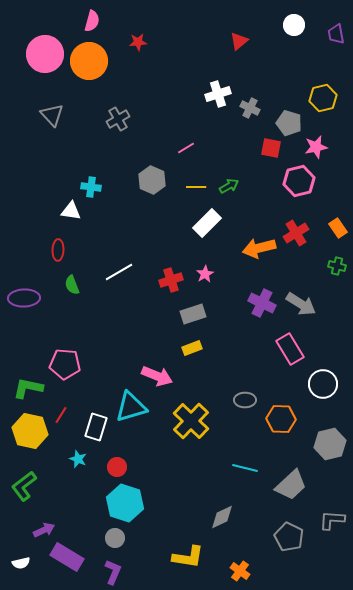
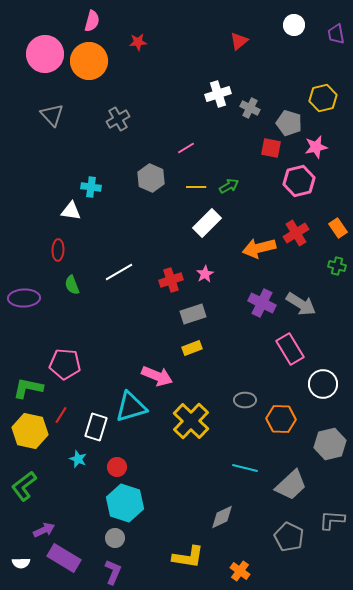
gray hexagon at (152, 180): moved 1 px left, 2 px up
purple rectangle at (67, 557): moved 3 px left, 1 px down
white semicircle at (21, 563): rotated 12 degrees clockwise
